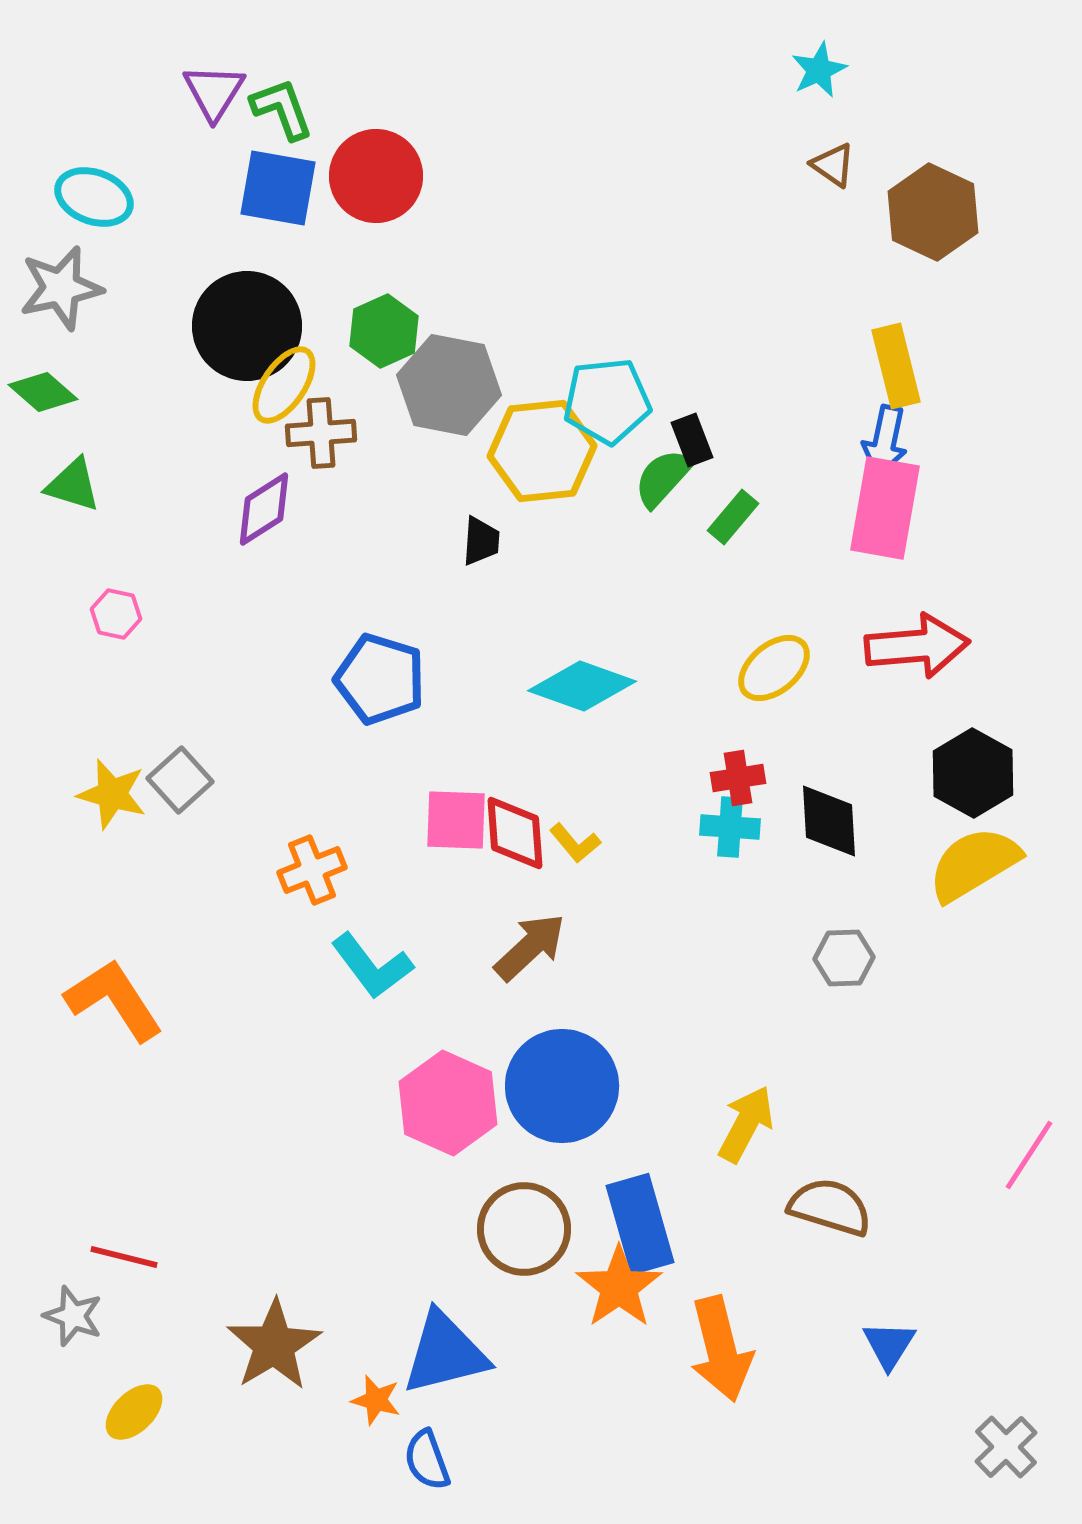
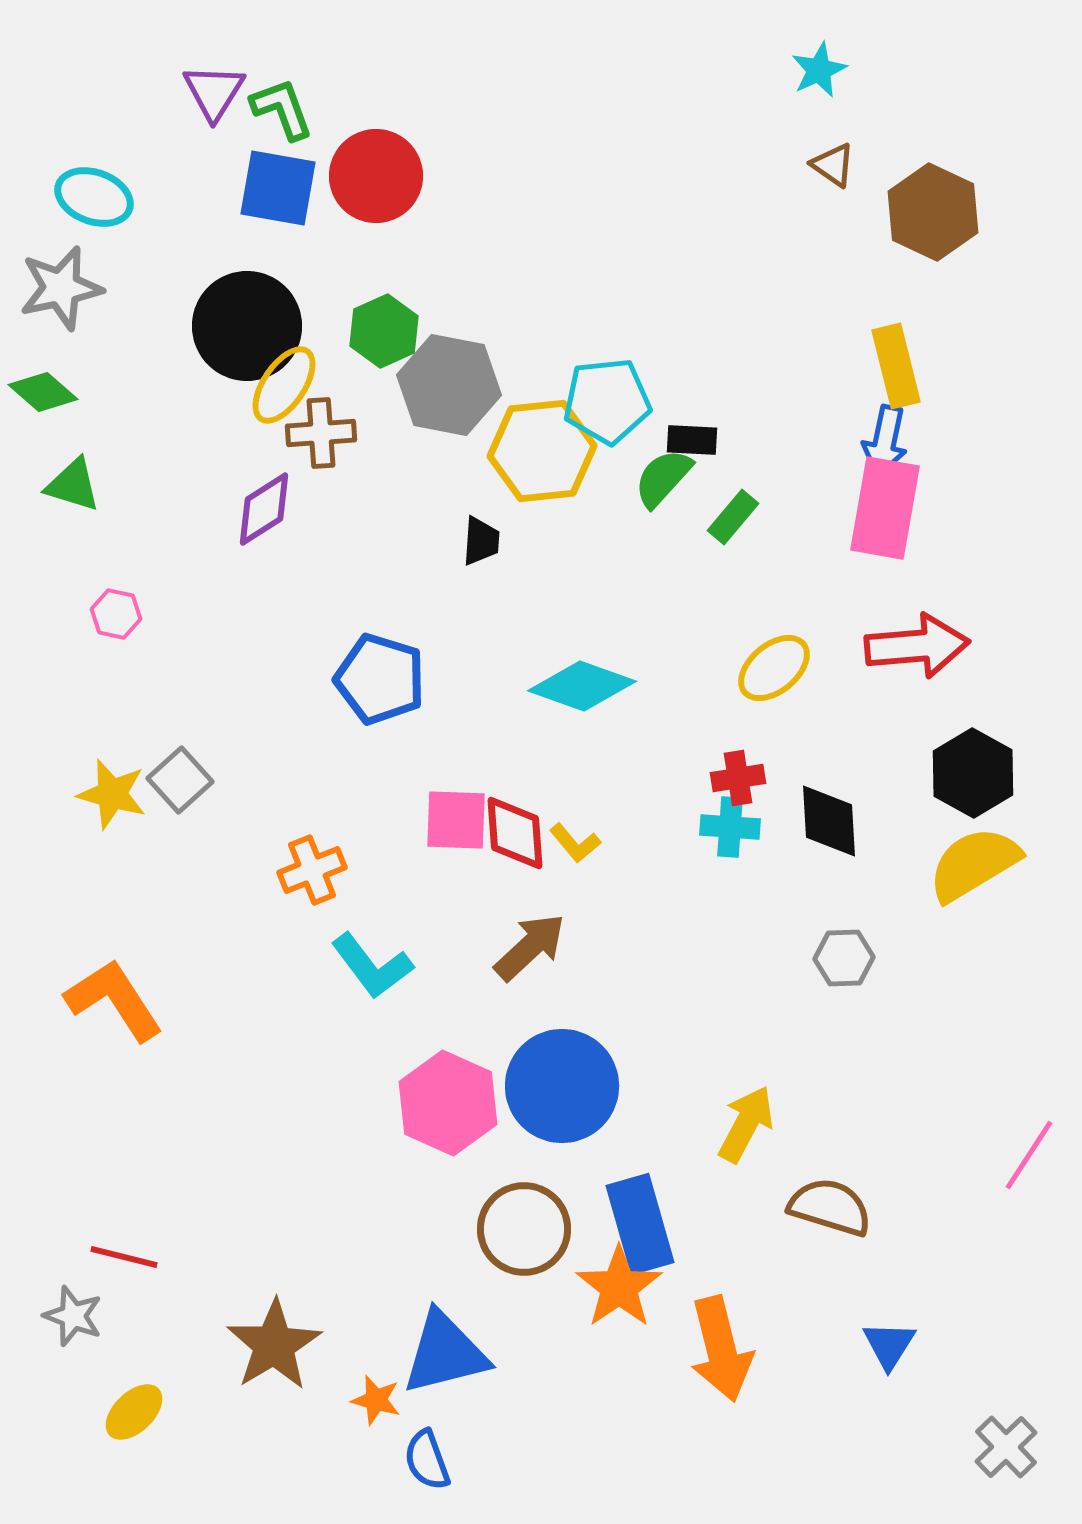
black rectangle at (692, 440): rotated 66 degrees counterclockwise
